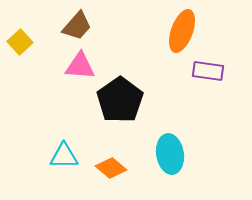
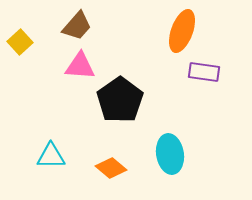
purple rectangle: moved 4 px left, 1 px down
cyan triangle: moved 13 px left
